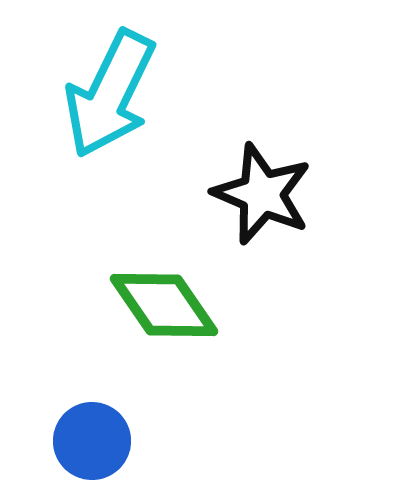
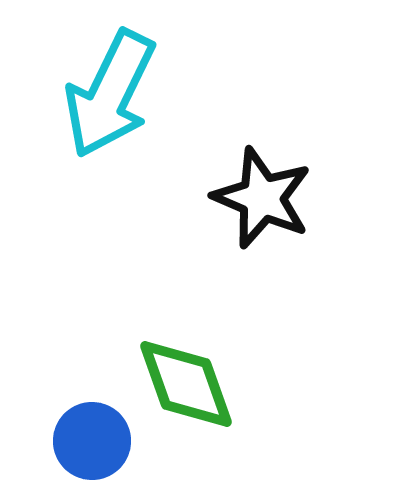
black star: moved 4 px down
green diamond: moved 22 px right, 79 px down; rotated 15 degrees clockwise
